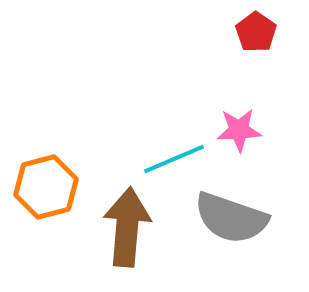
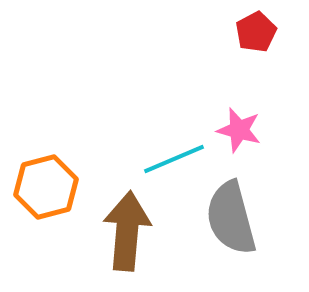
red pentagon: rotated 9 degrees clockwise
pink star: rotated 18 degrees clockwise
gray semicircle: rotated 56 degrees clockwise
brown arrow: moved 4 px down
